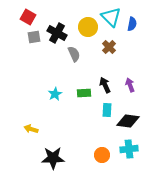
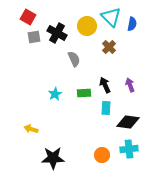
yellow circle: moved 1 px left, 1 px up
gray semicircle: moved 5 px down
cyan rectangle: moved 1 px left, 2 px up
black diamond: moved 1 px down
